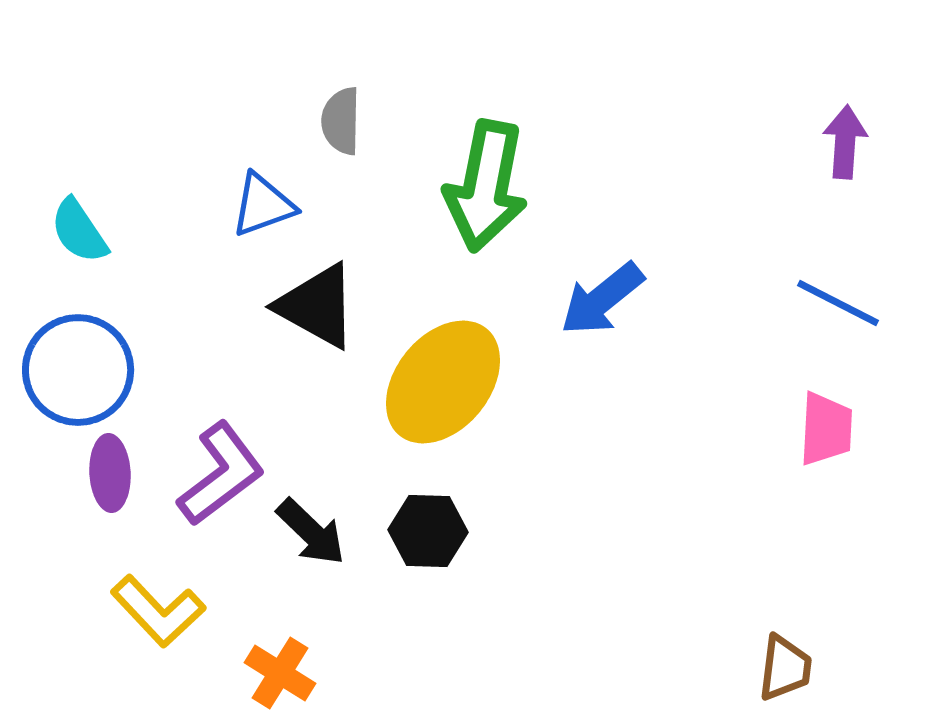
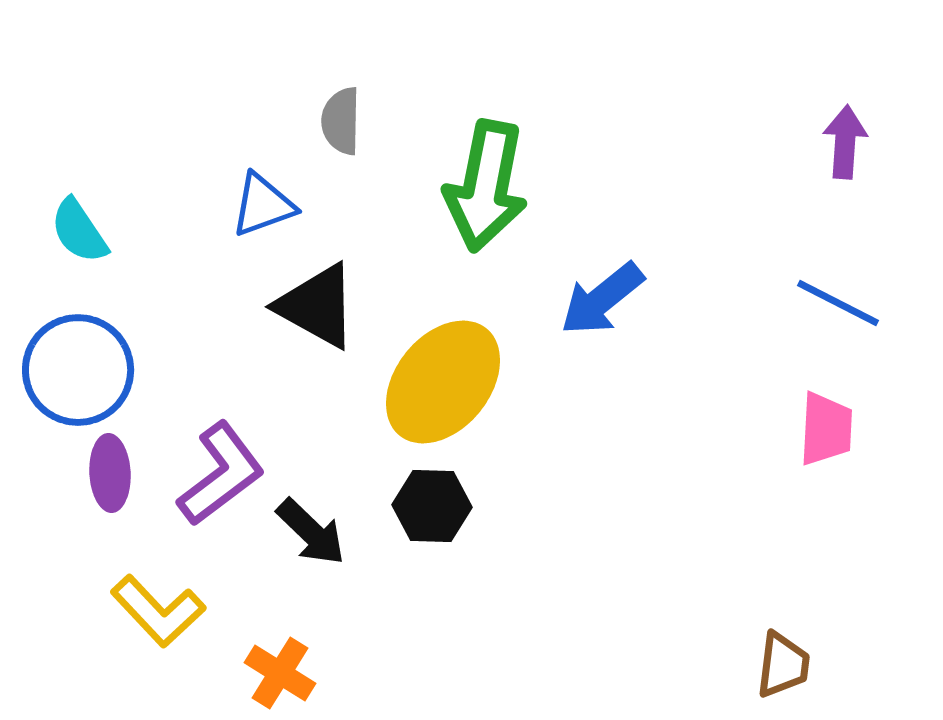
black hexagon: moved 4 px right, 25 px up
brown trapezoid: moved 2 px left, 3 px up
